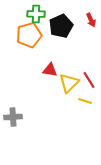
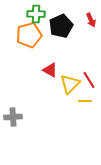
red triangle: rotated 21 degrees clockwise
yellow triangle: moved 1 px right, 1 px down
yellow line: rotated 16 degrees counterclockwise
